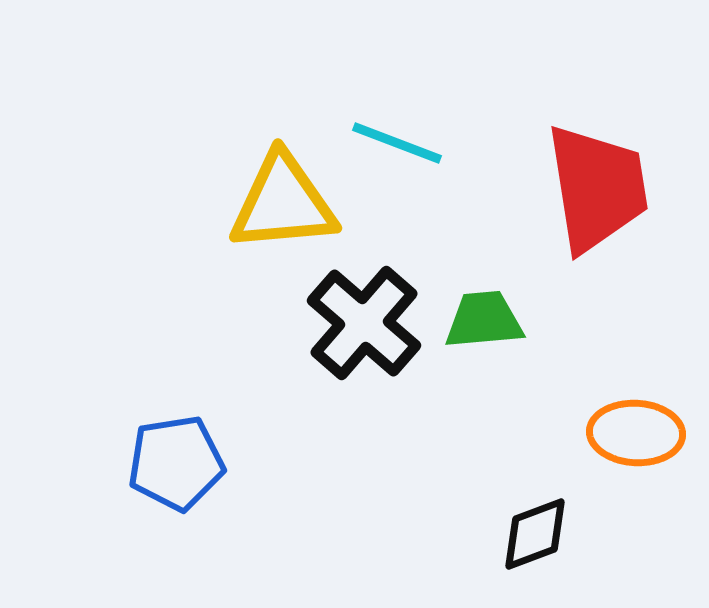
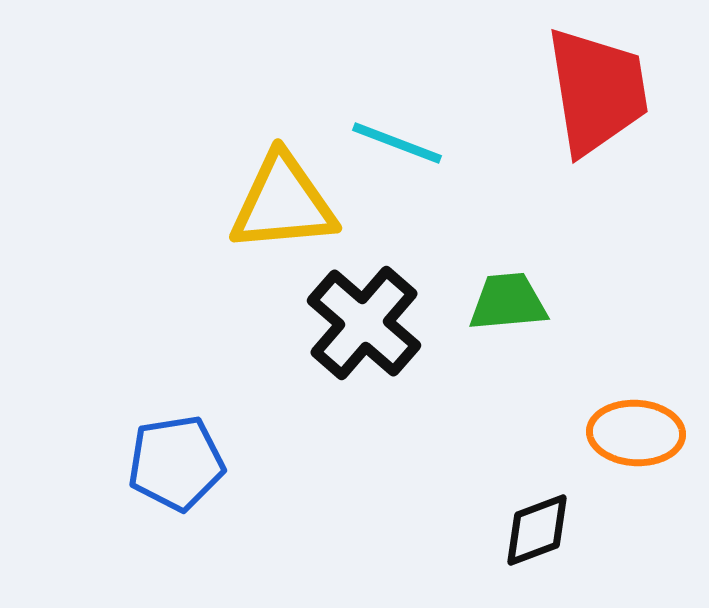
red trapezoid: moved 97 px up
green trapezoid: moved 24 px right, 18 px up
black diamond: moved 2 px right, 4 px up
